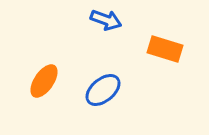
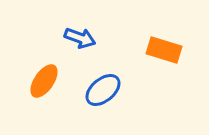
blue arrow: moved 26 px left, 18 px down
orange rectangle: moved 1 px left, 1 px down
